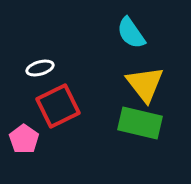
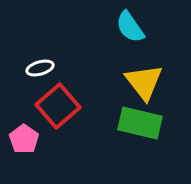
cyan semicircle: moved 1 px left, 6 px up
yellow triangle: moved 1 px left, 2 px up
red square: rotated 15 degrees counterclockwise
